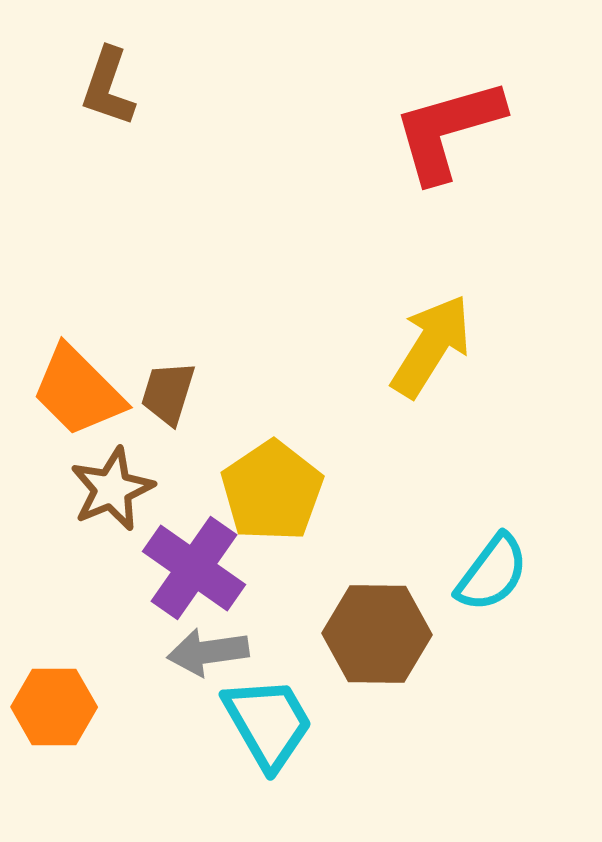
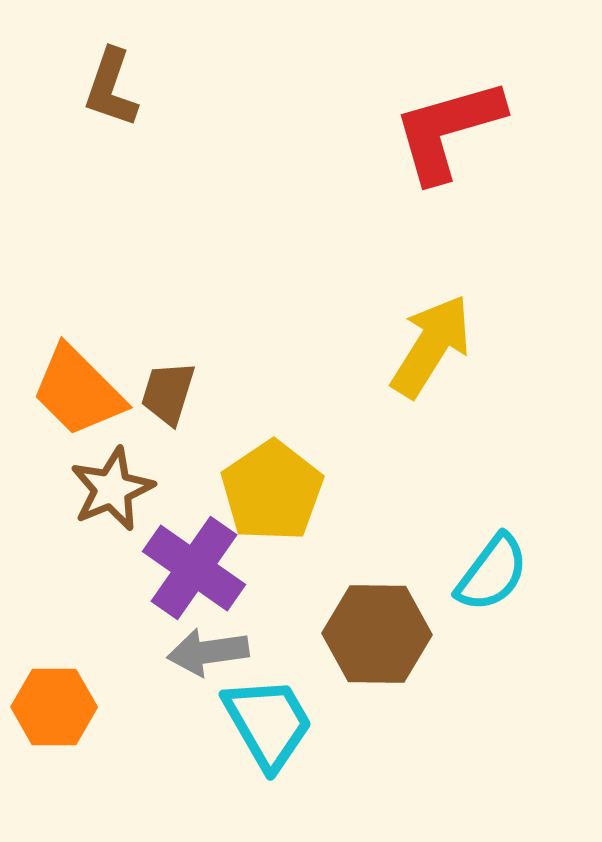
brown L-shape: moved 3 px right, 1 px down
